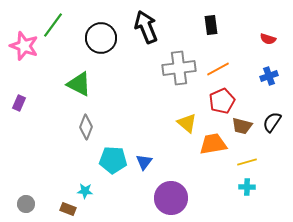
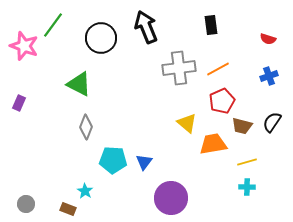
cyan star: rotated 28 degrees clockwise
